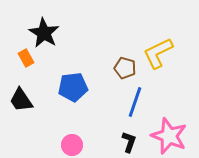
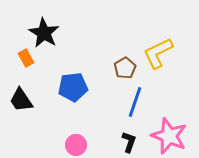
brown pentagon: rotated 25 degrees clockwise
pink circle: moved 4 px right
